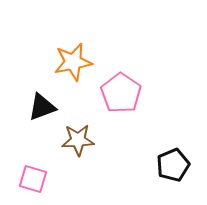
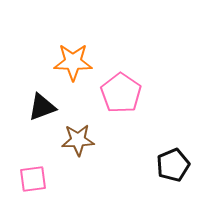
orange star: rotated 12 degrees clockwise
pink square: rotated 24 degrees counterclockwise
